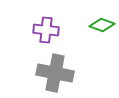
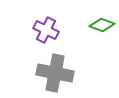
purple cross: rotated 20 degrees clockwise
